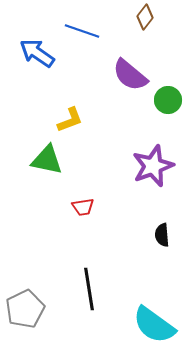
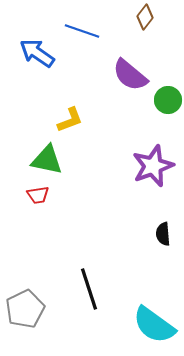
red trapezoid: moved 45 px left, 12 px up
black semicircle: moved 1 px right, 1 px up
black line: rotated 9 degrees counterclockwise
